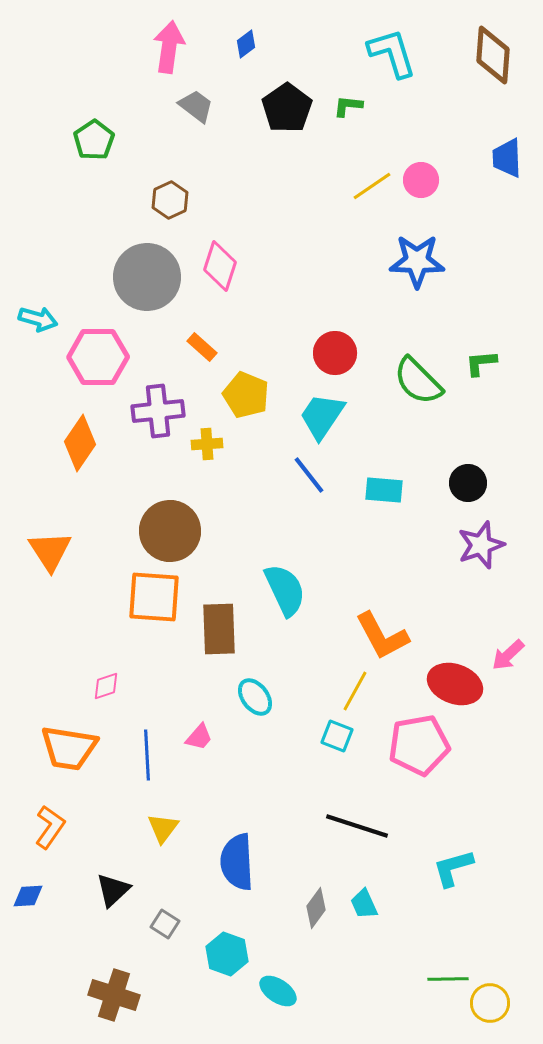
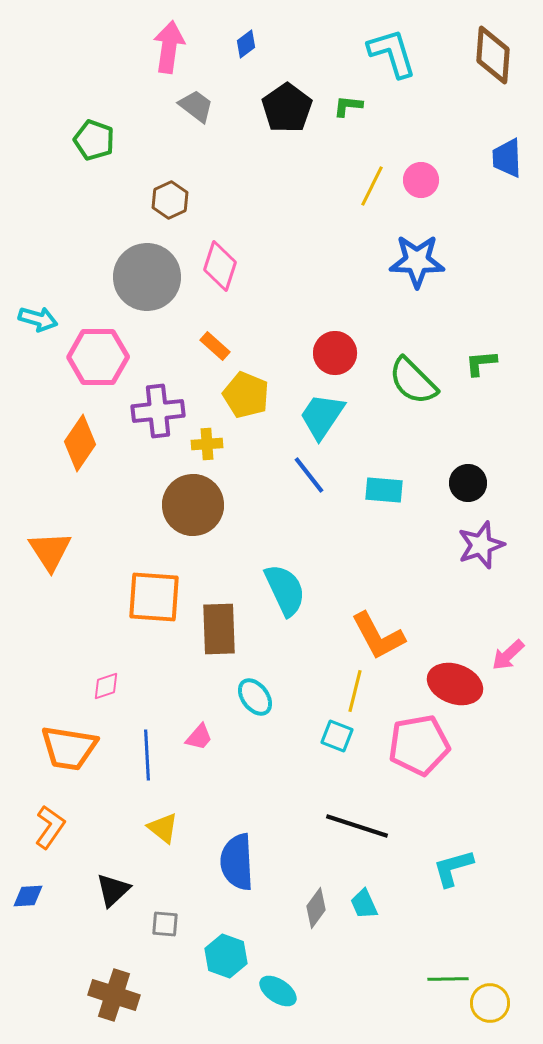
green pentagon at (94, 140): rotated 18 degrees counterclockwise
yellow line at (372, 186): rotated 30 degrees counterclockwise
orange rectangle at (202, 347): moved 13 px right, 1 px up
green semicircle at (418, 381): moved 5 px left
brown circle at (170, 531): moved 23 px right, 26 px up
orange L-shape at (382, 636): moved 4 px left
yellow line at (355, 691): rotated 15 degrees counterclockwise
yellow triangle at (163, 828): rotated 28 degrees counterclockwise
gray square at (165, 924): rotated 28 degrees counterclockwise
cyan hexagon at (227, 954): moved 1 px left, 2 px down
